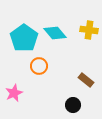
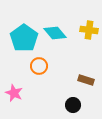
brown rectangle: rotated 21 degrees counterclockwise
pink star: rotated 24 degrees counterclockwise
